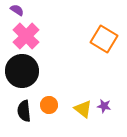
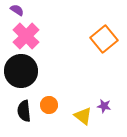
orange square: rotated 20 degrees clockwise
black circle: moved 1 px left
yellow triangle: moved 7 px down
